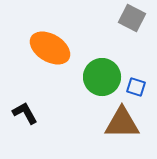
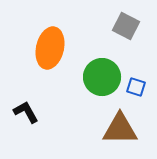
gray square: moved 6 px left, 8 px down
orange ellipse: rotated 72 degrees clockwise
black L-shape: moved 1 px right, 1 px up
brown triangle: moved 2 px left, 6 px down
